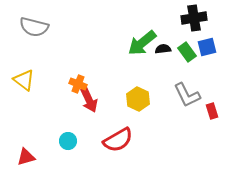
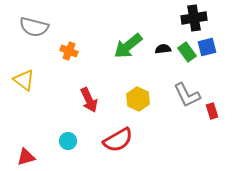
green arrow: moved 14 px left, 3 px down
orange cross: moved 9 px left, 33 px up
